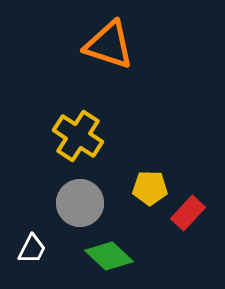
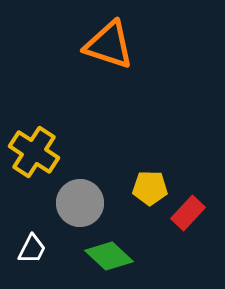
yellow cross: moved 44 px left, 16 px down
